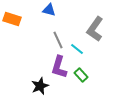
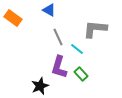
blue triangle: rotated 16 degrees clockwise
orange rectangle: moved 1 px right, 1 px up; rotated 18 degrees clockwise
gray L-shape: rotated 60 degrees clockwise
gray line: moved 3 px up
green rectangle: moved 1 px up
